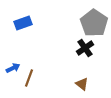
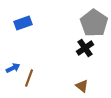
brown triangle: moved 2 px down
